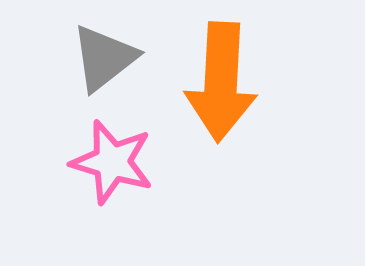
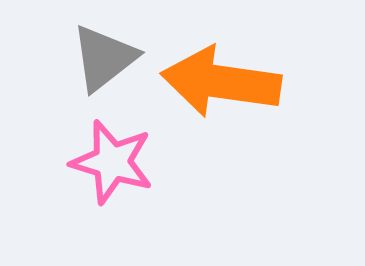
orange arrow: rotated 95 degrees clockwise
